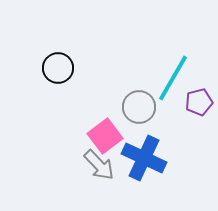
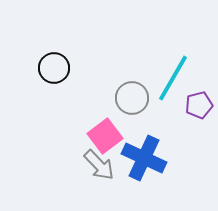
black circle: moved 4 px left
purple pentagon: moved 3 px down
gray circle: moved 7 px left, 9 px up
